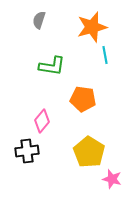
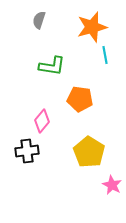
orange pentagon: moved 3 px left
pink star: moved 6 px down; rotated 12 degrees clockwise
